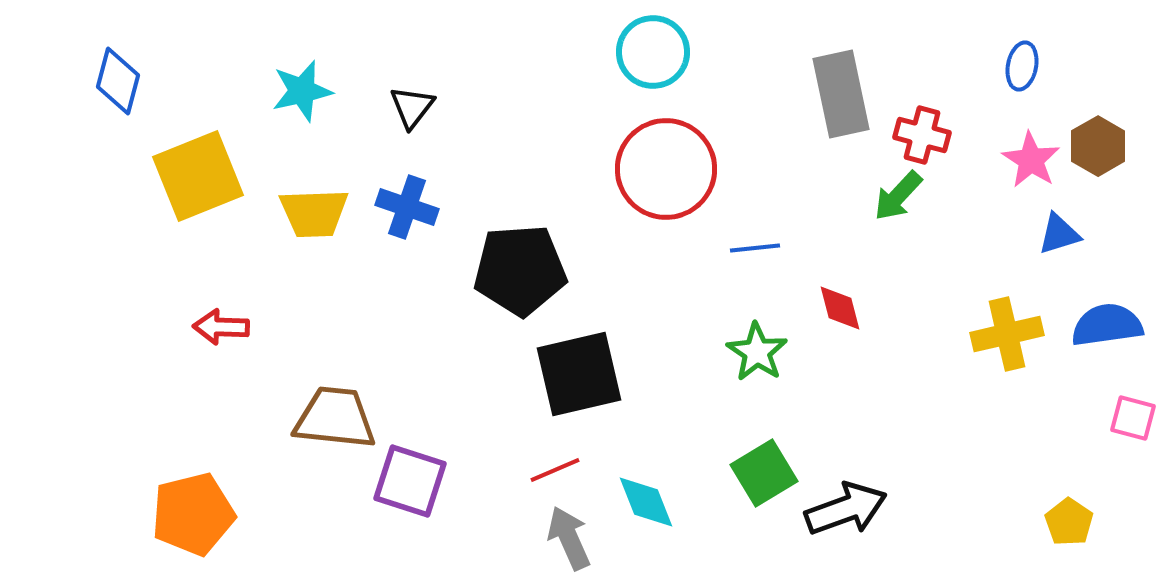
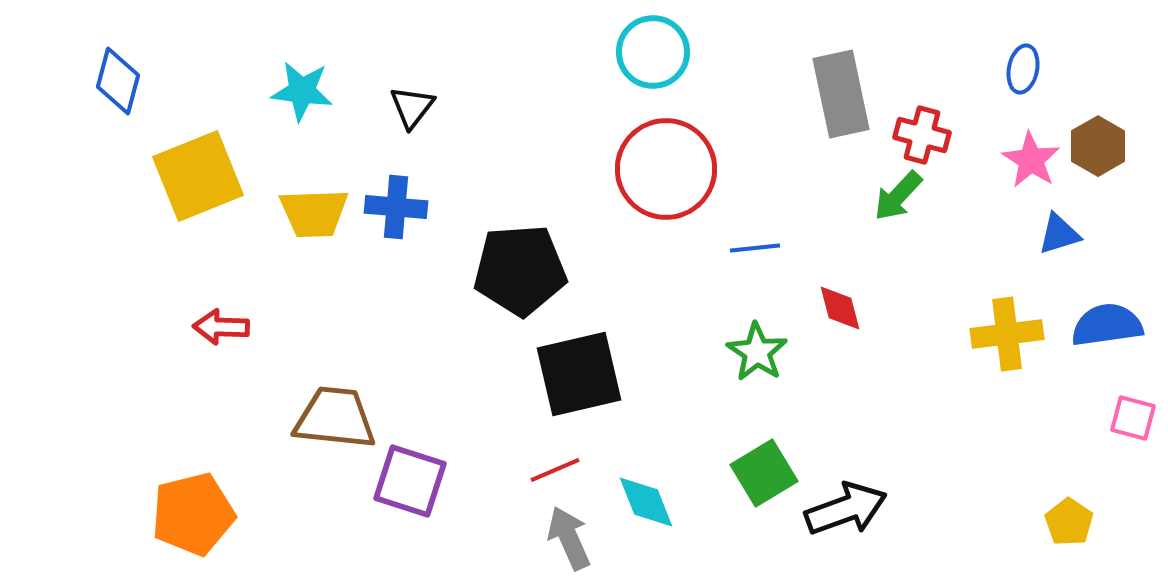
blue ellipse: moved 1 px right, 3 px down
cyan star: rotated 20 degrees clockwise
blue cross: moved 11 px left; rotated 14 degrees counterclockwise
yellow cross: rotated 6 degrees clockwise
